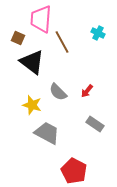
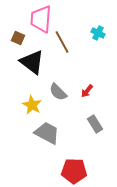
yellow star: rotated 12 degrees clockwise
gray rectangle: rotated 24 degrees clockwise
red pentagon: rotated 25 degrees counterclockwise
